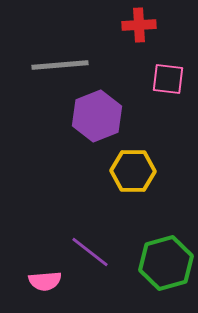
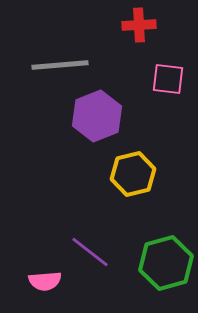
yellow hexagon: moved 3 px down; rotated 15 degrees counterclockwise
